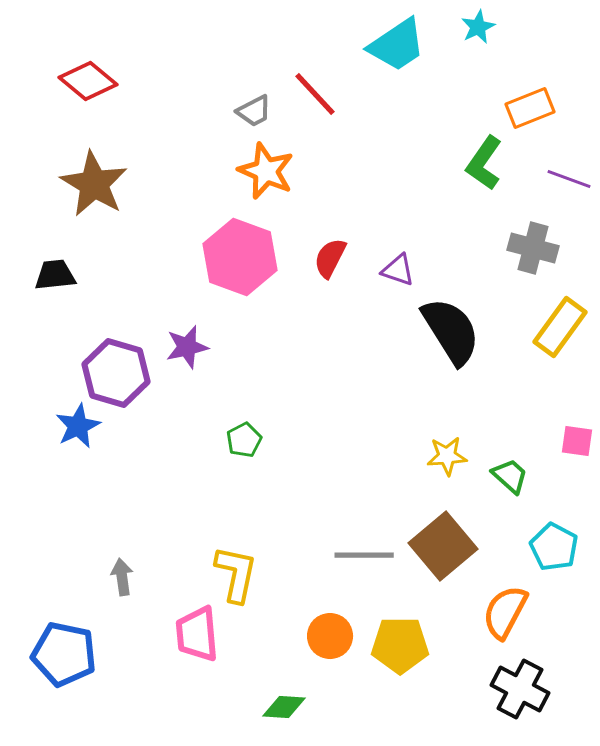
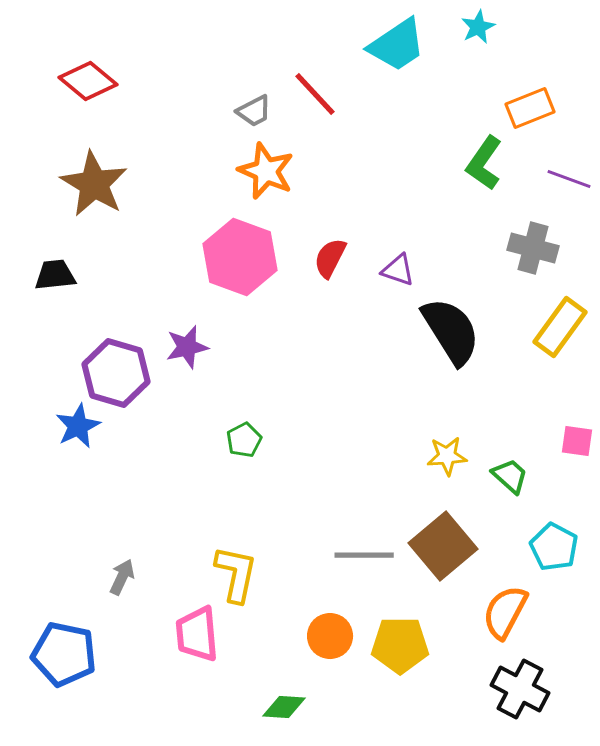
gray arrow: rotated 33 degrees clockwise
